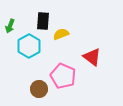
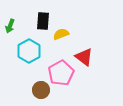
cyan hexagon: moved 5 px down
red triangle: moved 8 px left
pink pentagon: moved 2 px left, 3 px up; rotated 20 degrees clockwise
brown circle: moved 2 px right, 1 px down
